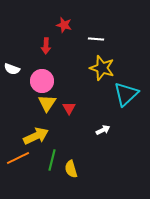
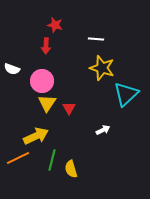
red star: moved 9 px left
